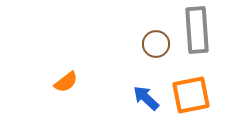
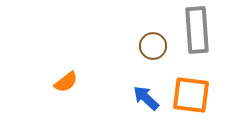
brown circle: moved 3 px left, 2 px down
orange square: rotated 18 degrees clockwise
